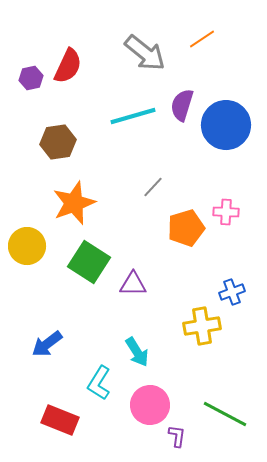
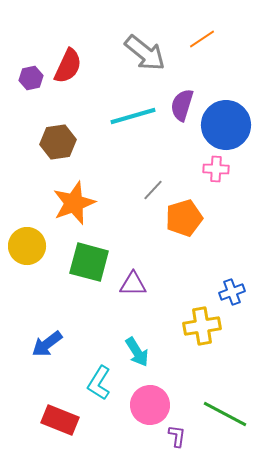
gray line: moved 3 px down
pink cross: moved 10 px left, 43 px up
orange pentagon: moved 2 px left, 10 px up
green square: rotated 18 degrees counterclockwise
